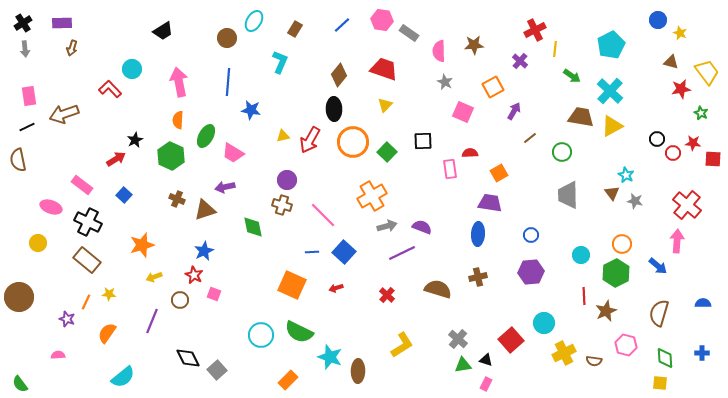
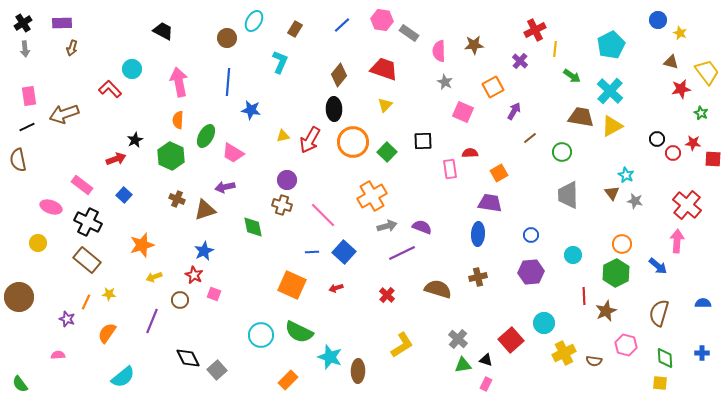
black trapezoid at (163, 31): rotated 120 degrees counterclockwise
red arrow at (116, 159): rotated 12 degrees clockwise
cyan circle at (581, 255): moved 8 px left
